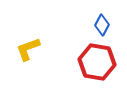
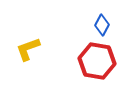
red hexagon: moved 1 px up
